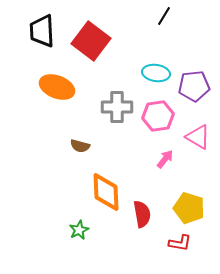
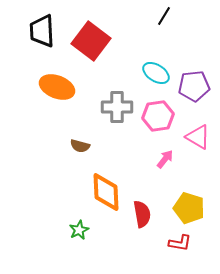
cyan ellipse: rotated 24 degrees clockwise
